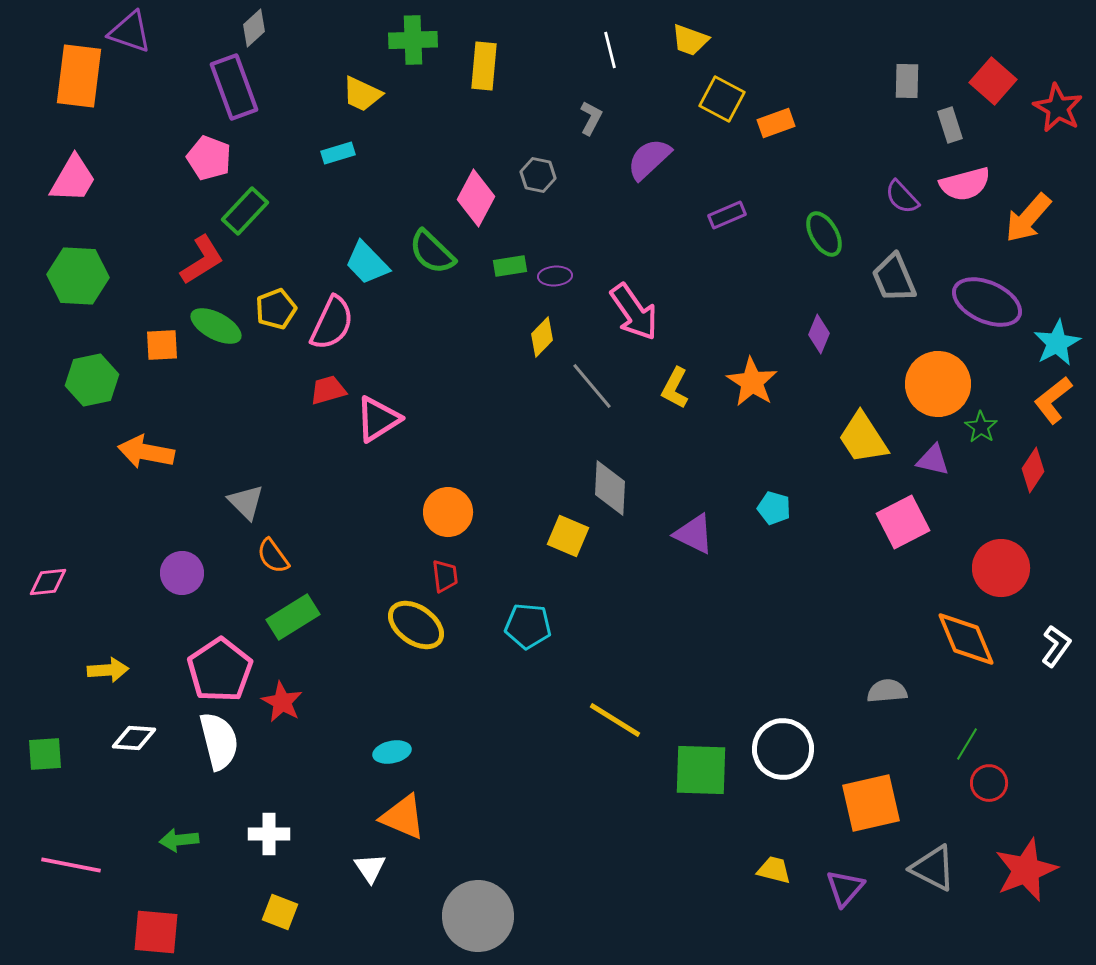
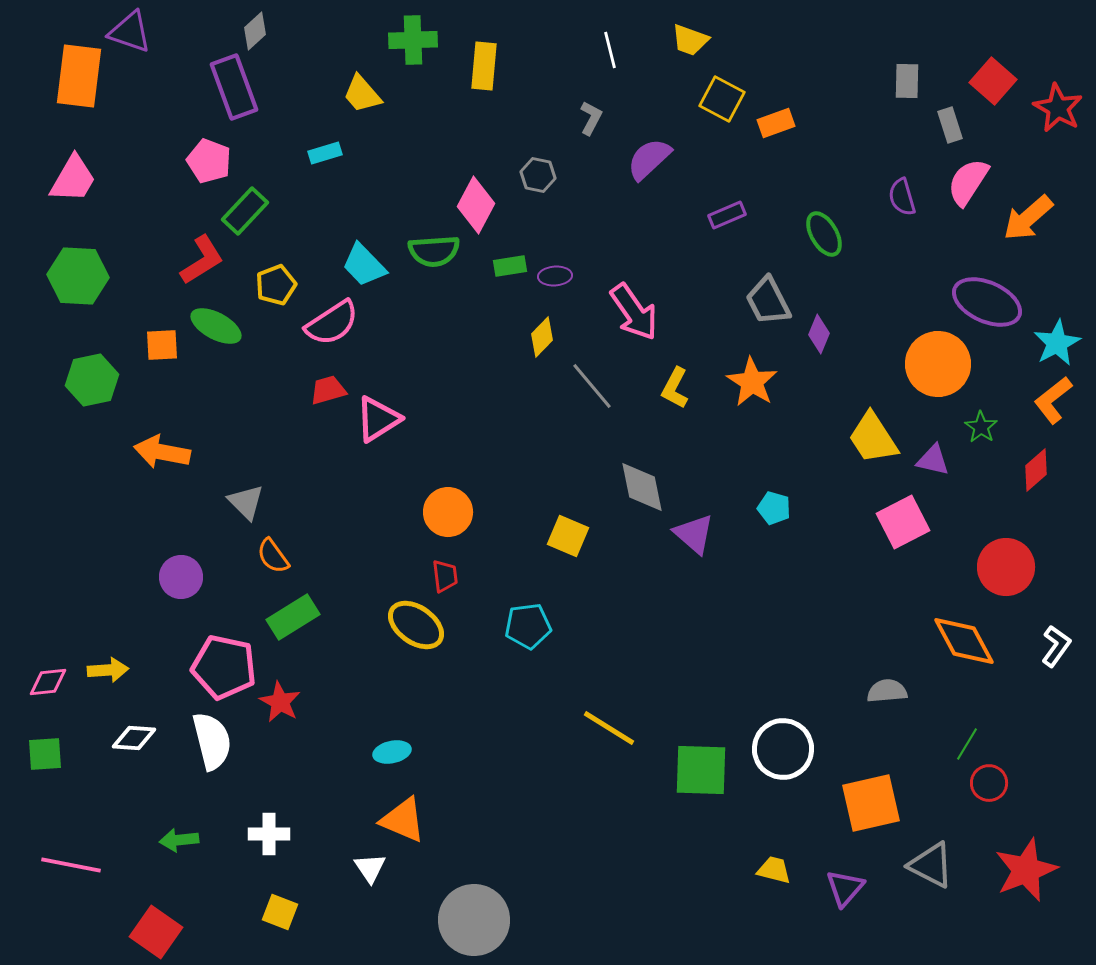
gray diamond at (254, 28): moved 1 px right, 3 px down
yellow trapezoid at (362, 94): rotated 24 degrees clockwise
cyan rectangle at (338, 153): moved 13 px left
pink pentagon at (209, 158): moved 3 px down
pink semicircle at (965, 184): moved 3 px right, 2 px up; rotated 138 degrees clockwise
purple semicircle at (902, 197): rotated 27 degrees clockwise
pink diamond at (476, 198): moved 7 px down
orange arrow at (1028, 218): rotated 8 degrees clockwise
green semicircle at (432, 252): moved 2 px right, 1 px up; rotated 48 degrees counterclockwise
cyan trapezoid at (367, 263): moved 3 px left, 2 px down
gray trapezoid at (894, 278): moved 126 px left, 23 px down; rotated 4 degrees counterclockwise
yellow pentagon at (276, 309): moved 24 px up
pink semicircle at (332, 323): rotated 32 degrees clockwise
orange circle at (938, 384): moved 20 px up
yellow trapezoid at (863, 438): moved 10 px right
orange arrow at (146, 452): moved 16 px right
red diamond at (1033, 470): moved 3 px right; rotated 15 degrees clockwise
gray diamond at (610, 488): moved 32 px right, 1 px up; rotated 14 degrees counterclockwise
purple triangle at (694, 534): rotated 15 degrees clockwise
red circle at (1001, 568): moved 5 px right, 1 px up
purple circle at (182, 573): moved 1 px left, 4 px down
pink diamond at (48, 582): moved 100 px down
cyan pentagon at (528, 626): rotated 12 degrees counterclockwise
orange diamond at (966, 639): moved 2 px left, 2 px down; rotated 6 degrees counterclockwise
pink pentagon at (220, 670): moved 4 px right, 3 px up; rotated 26 degrees counterclockwise
red star at (282, 702): moved 2 px left
yellow line at (615, 720): moved 6 px left, 8 px down
white semicircle at (219, 741): moved 7 px left
orange triangle at (403, 817): moved 3 px down
gray triangle at (933, 868): moved 2 px left, 3 px up
gray circle at (478, 916): moved 4 px left, 4 px down
red square at (156, 932): rotated 30 degrees clockwise
